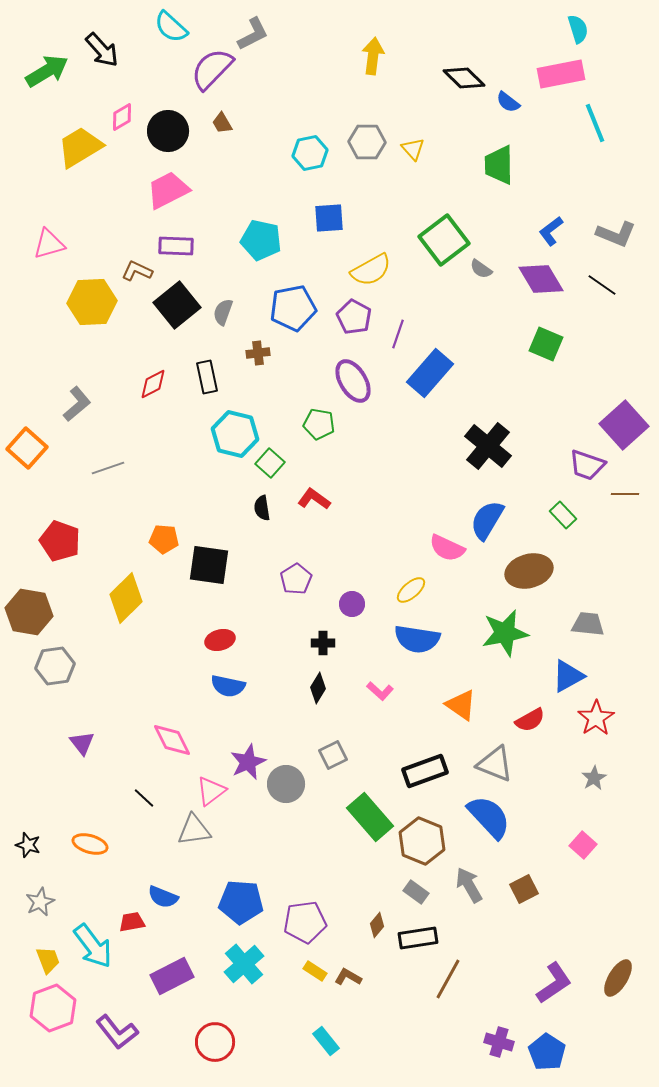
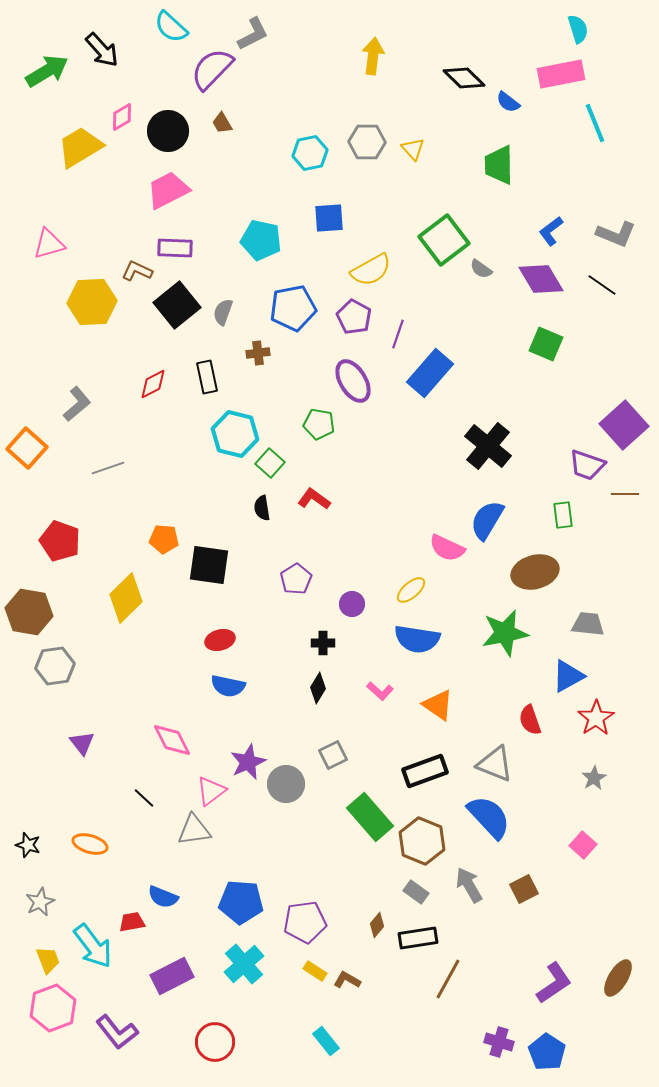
purple rectangle at (176, 246): moved 1 px left, 2 px down
green rectangle at (563, 515): rotated 36 degrees clockwise
brown ellipse at (529, 571): moved 6 px right, 1 px down
orange triangle at (461, 705): moved 23 px left
red semicircle at (530, 720): rotated 100 degrees clockwise
brown L-shape at (348, 977): moved 1 px left, 3 px down
